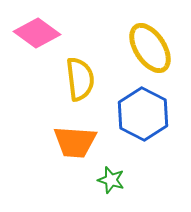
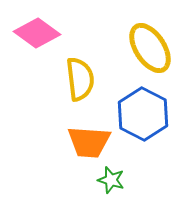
orange trapezoid: moved 14 px right
